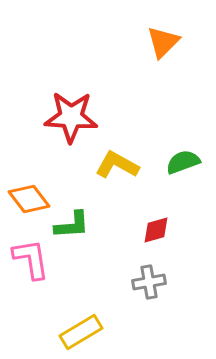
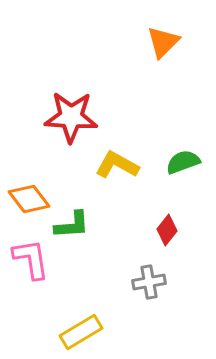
red diamond: moved 11 px right; rotated 36 degrees counterclockwise
